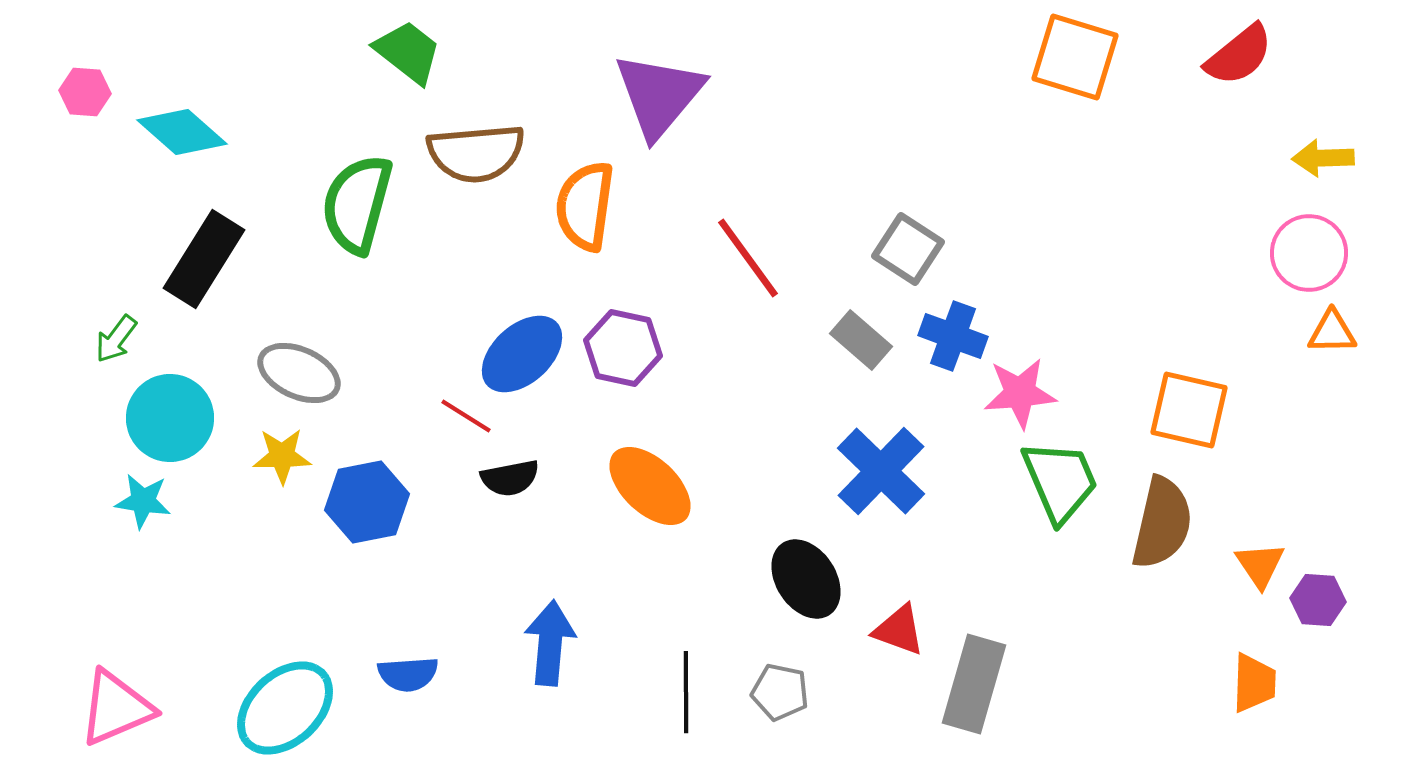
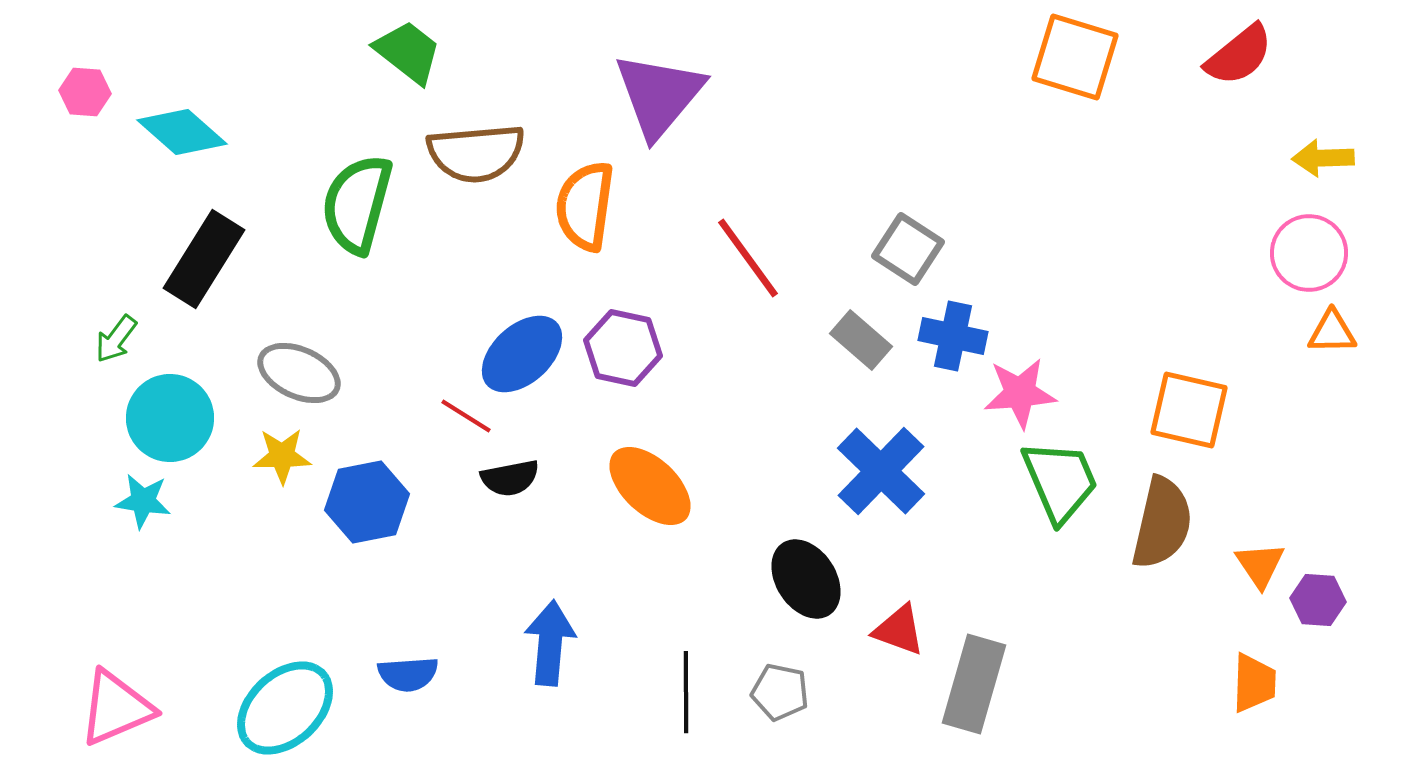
blue cross at (953, 336): rotated 8 degrees counterclockwise
